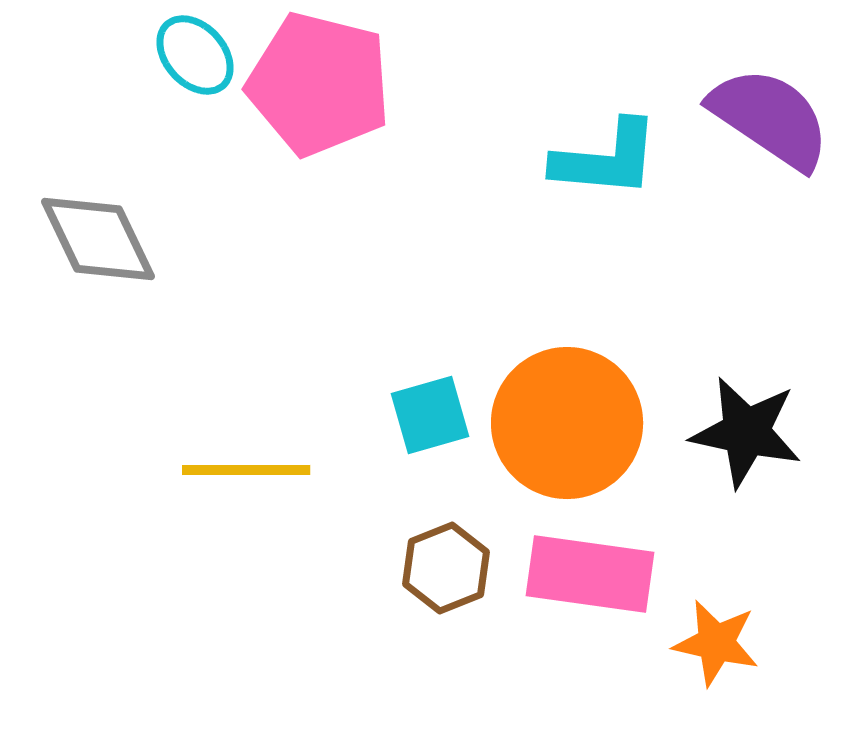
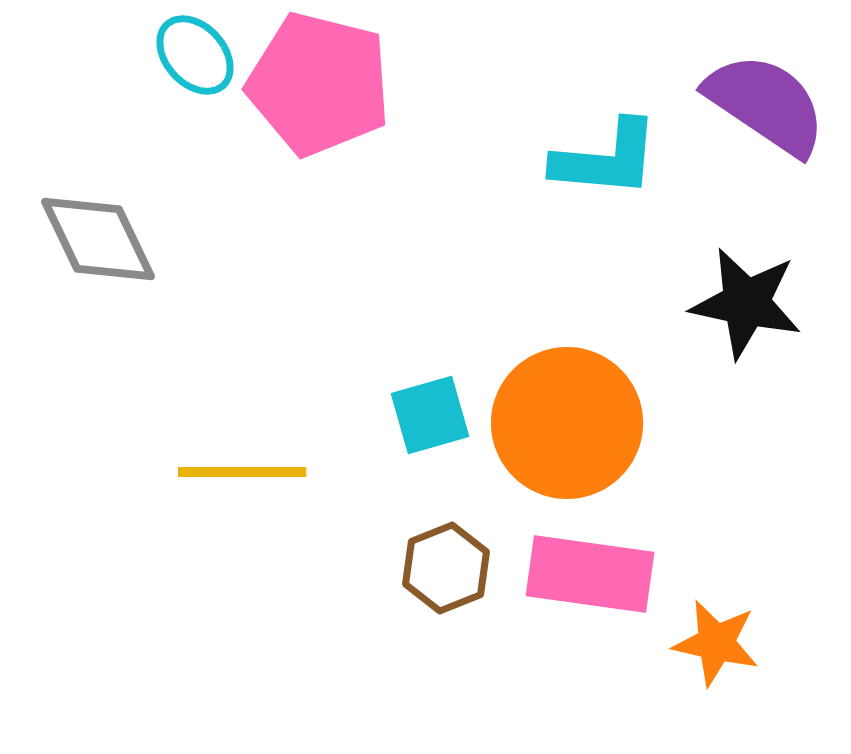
purple semicircle: moved 4 px left, 14 px up
black star: moved 129 px up
yellow line: moved 4 px left, 2 px down
